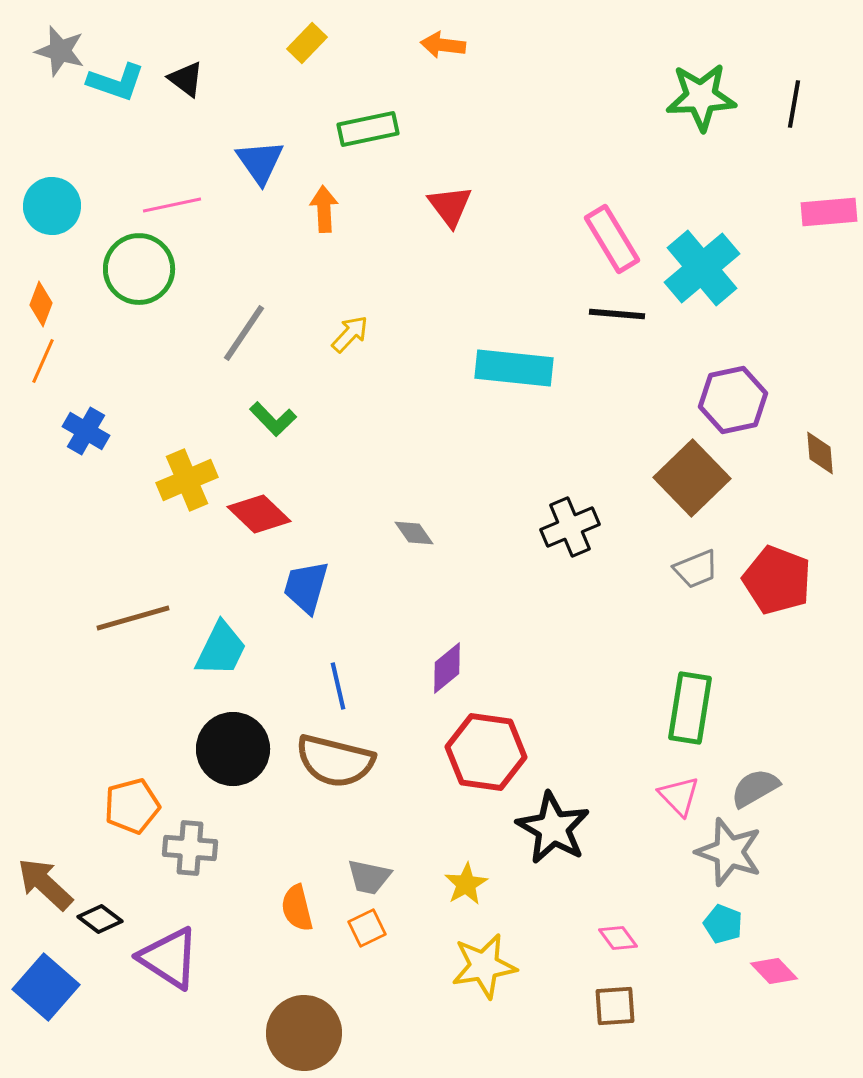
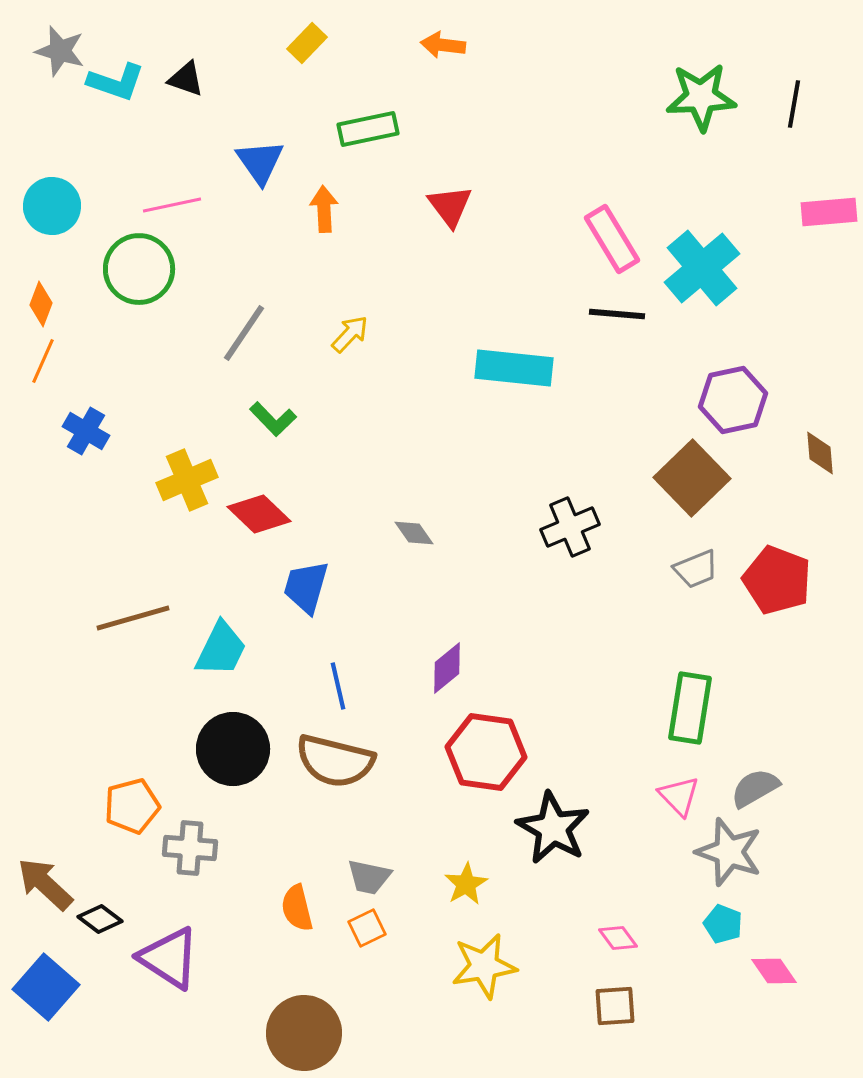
black triangle at (186, 79): rotated 18 degrees counterclockwise
pink diamond at (774, 971): rotated 9 degrees clockwise
